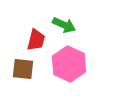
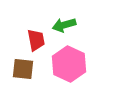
green arrow: rotated 140 degrees clockwise
red trapezoid: rotated 25 degrees counterclockwise
